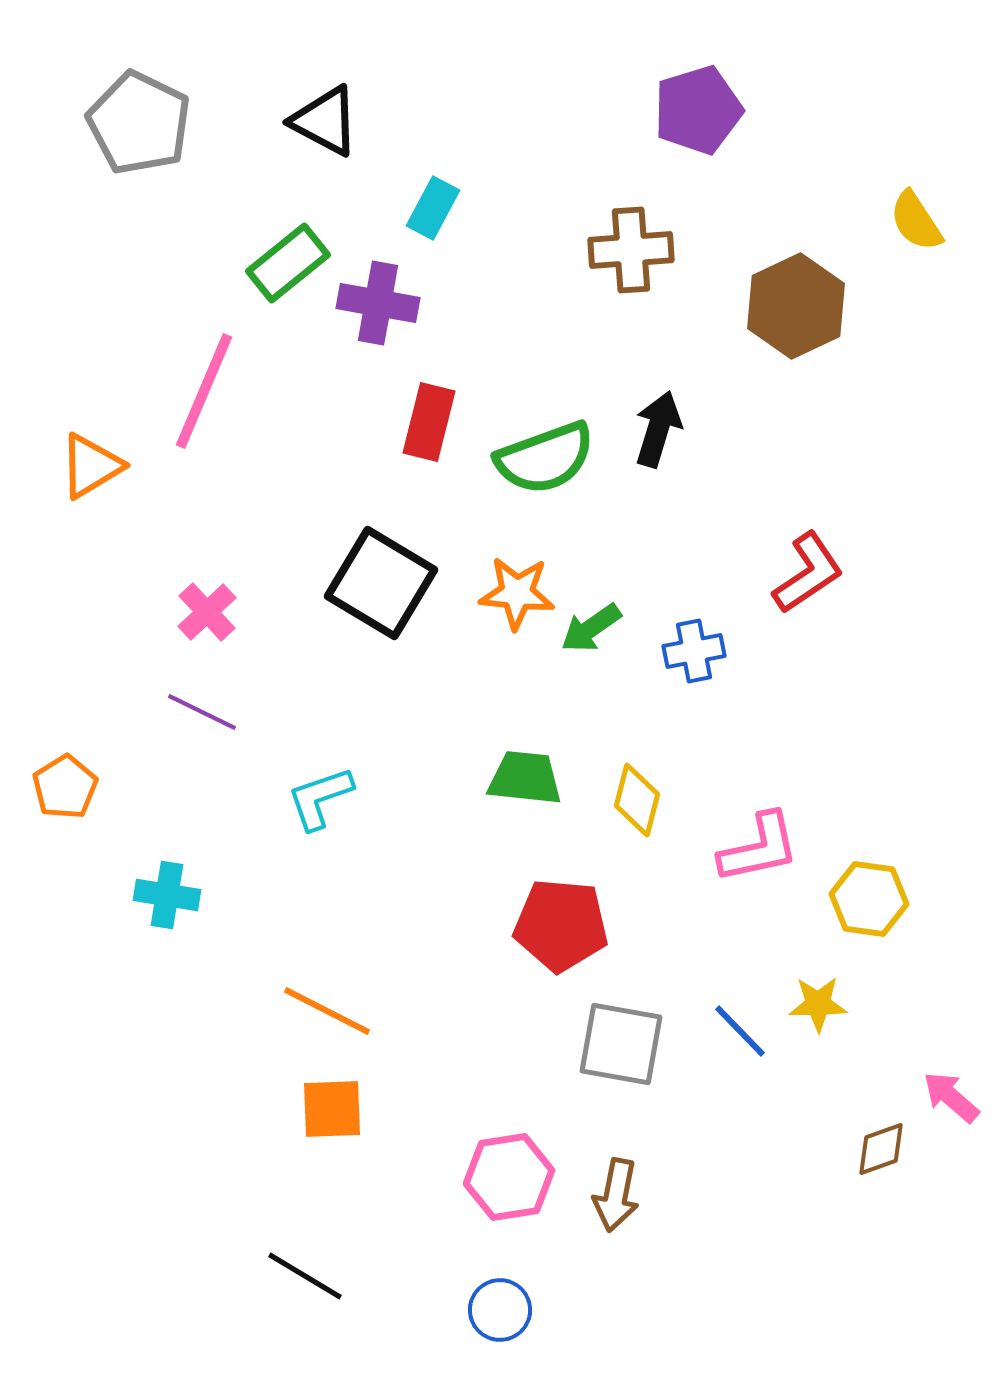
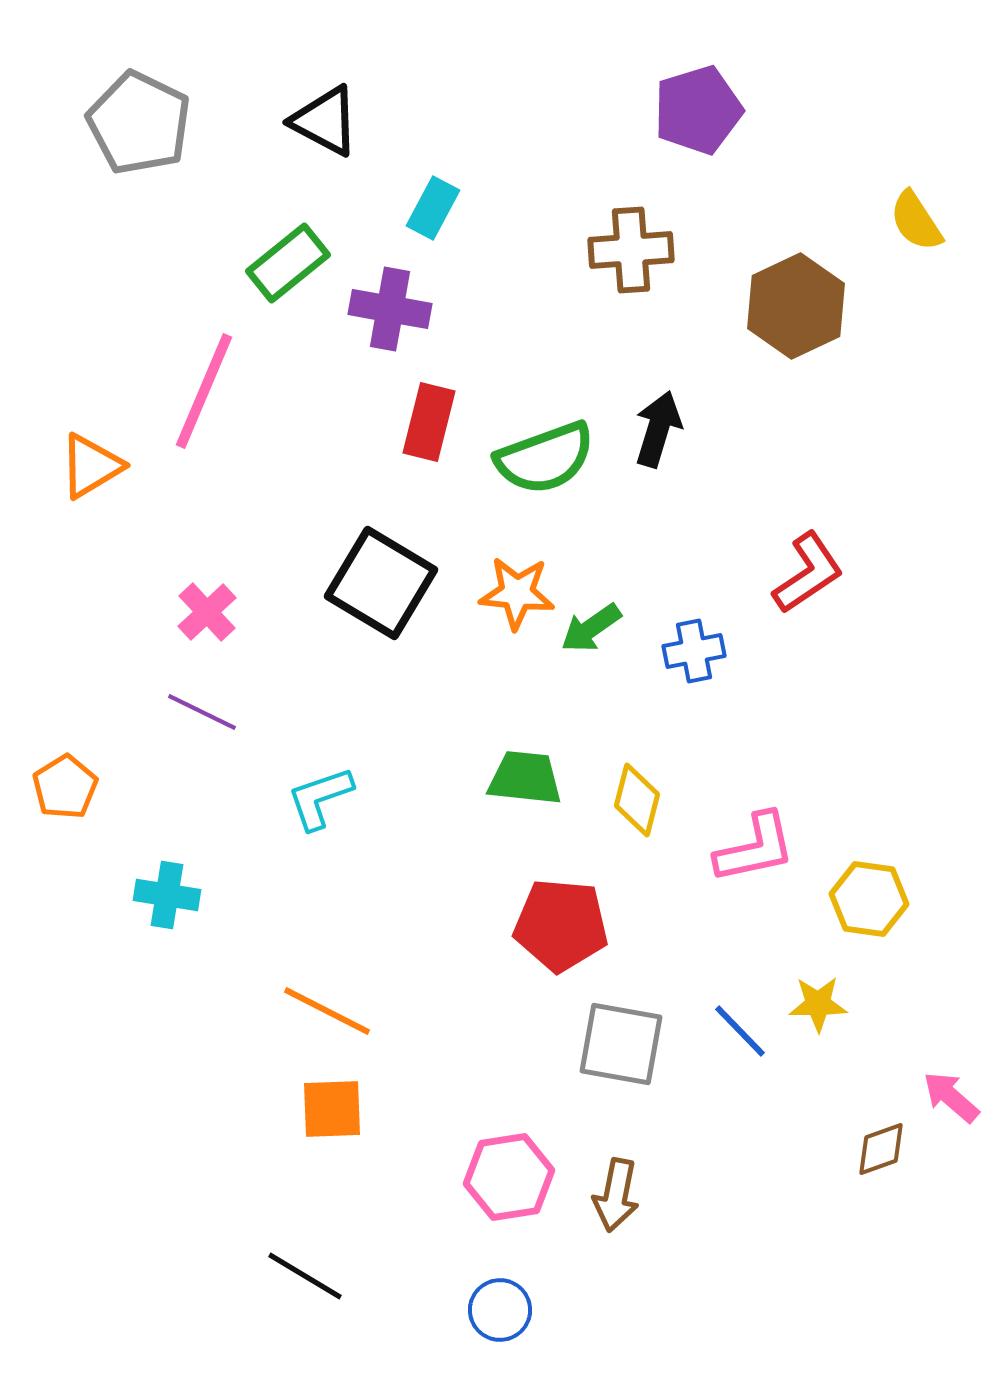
purple cross: moved 12 px right, 6 px down
pink L-shape: moved 4 px left
